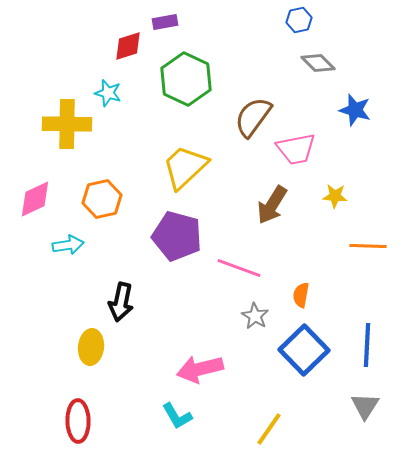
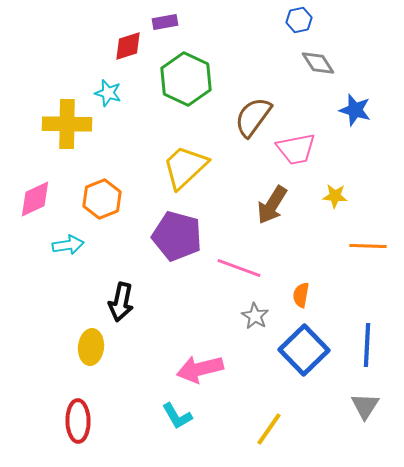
gray diamond: rotated 12 degrees clockwise
orange hexagon: rotated 9 degrees counterclockwise
